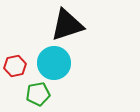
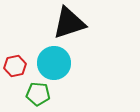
black triangle: moved 2 px right, 2 px up
green pentagon: rotated 15 degrees clockwise
